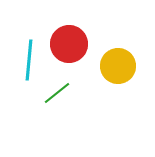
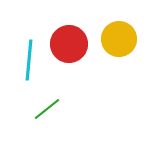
yellow circle: moved 1 px right, 27 px up
green line: moved 10 px left, 16 px down
